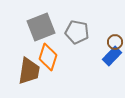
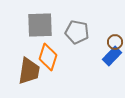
gray square: moved 1 px left, 2 px up; rotated 20 degrees clockwise
